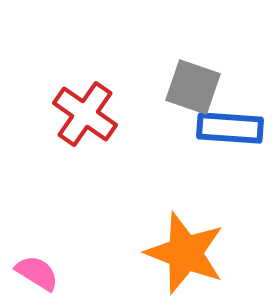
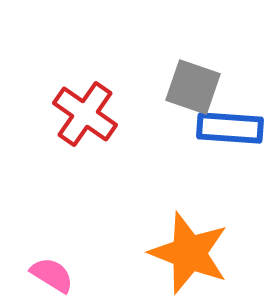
orange star: moved 4 px right
pink semicircle: moved 15 px right, 2 px down
